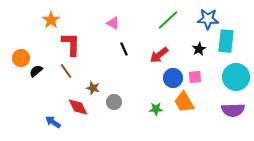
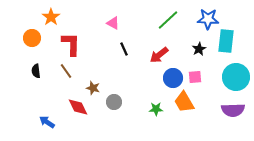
orange star: moved 3 px up
orange circle: moved 11 px right, 20 px up
black semicircle: rotated 56 degrees counterclockwise
blue arrow: moved 6 px left
